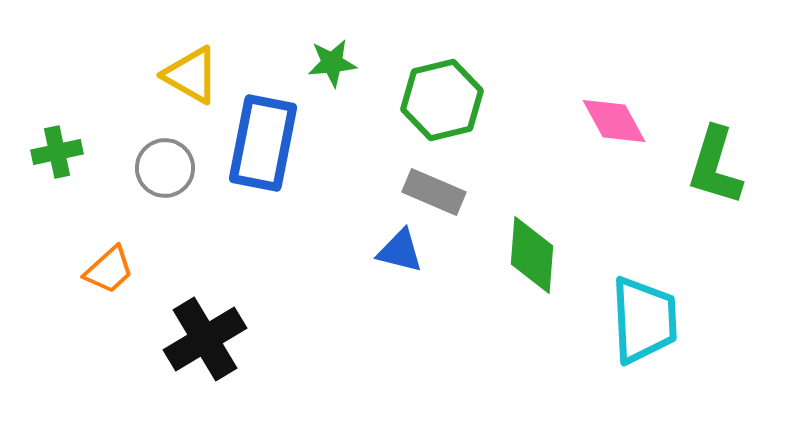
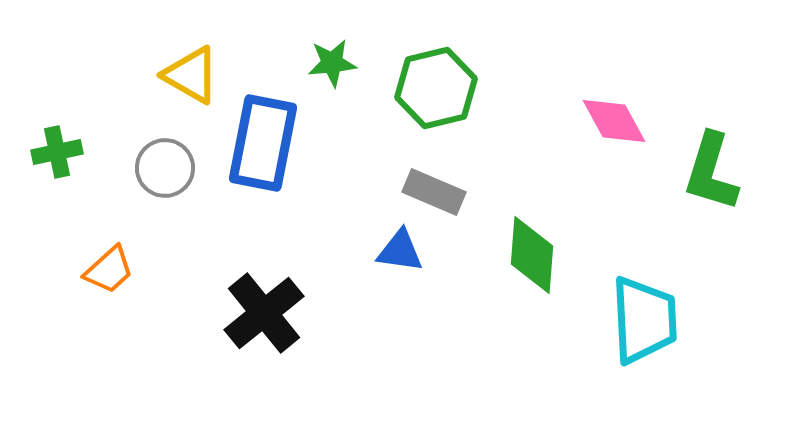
green hexagon: moved 6 px left, 12 px up
green L-shape: moved 4 px left, 6 px down
blue triangle: rotated 6 degrees counterclockwise
black cross: moved 59 px right, 26 px up; rotated 8 degrees counterclockwise
